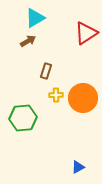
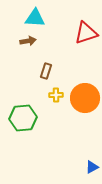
cyan triangle: rotated 35 degrees clockwise
red triangle: rotated 15 degrees clockwise
brown arrow: rotated 21 degrees clockwise
orange circle: moved 2 px right
blue triangle: moved 14 px right
